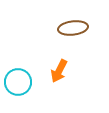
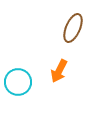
brown ellipse: rotated 60 degrees counterclockwise
